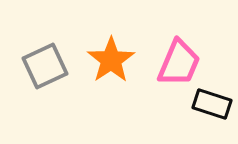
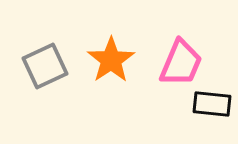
pink trapezoid: moved 2 px right
black rectangle: rotated 12 degrees counterclockwise
